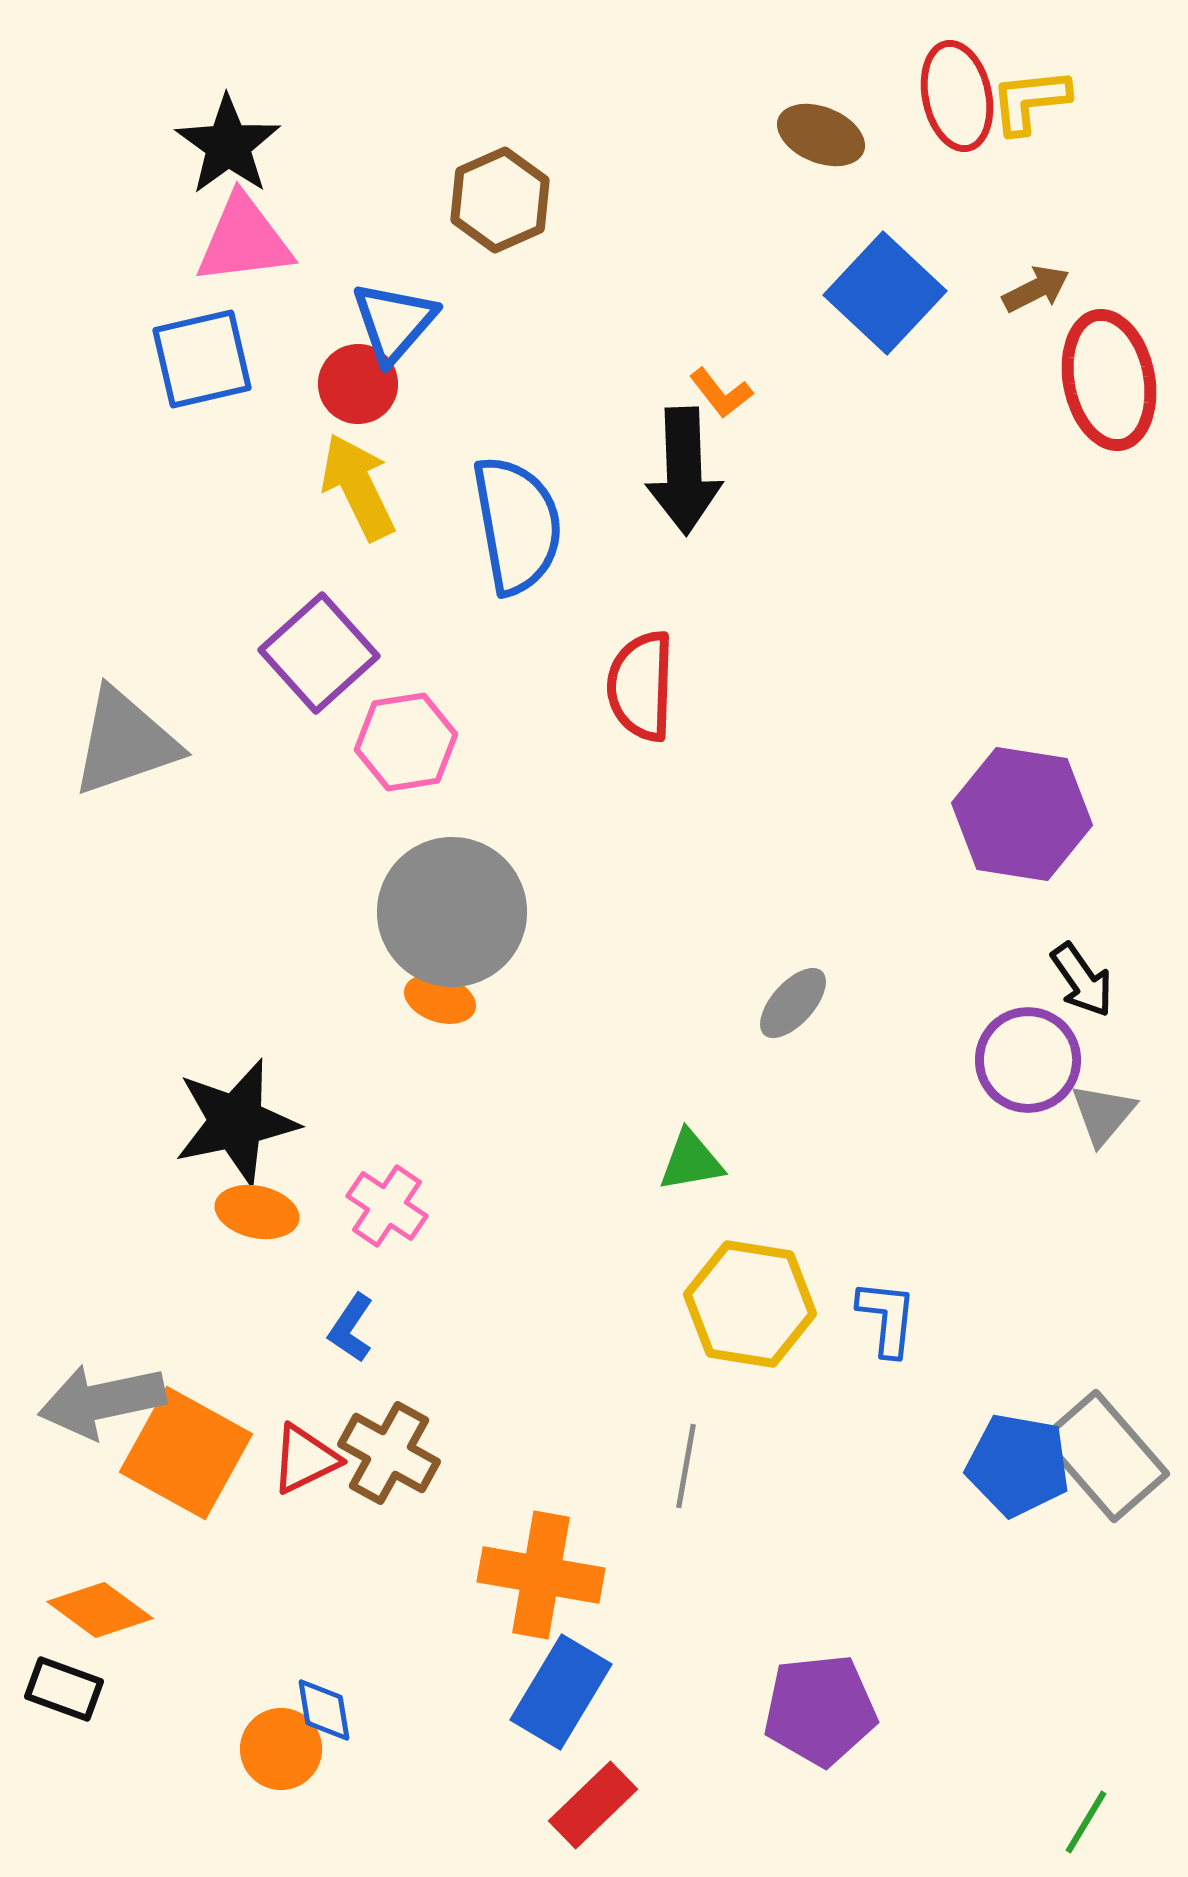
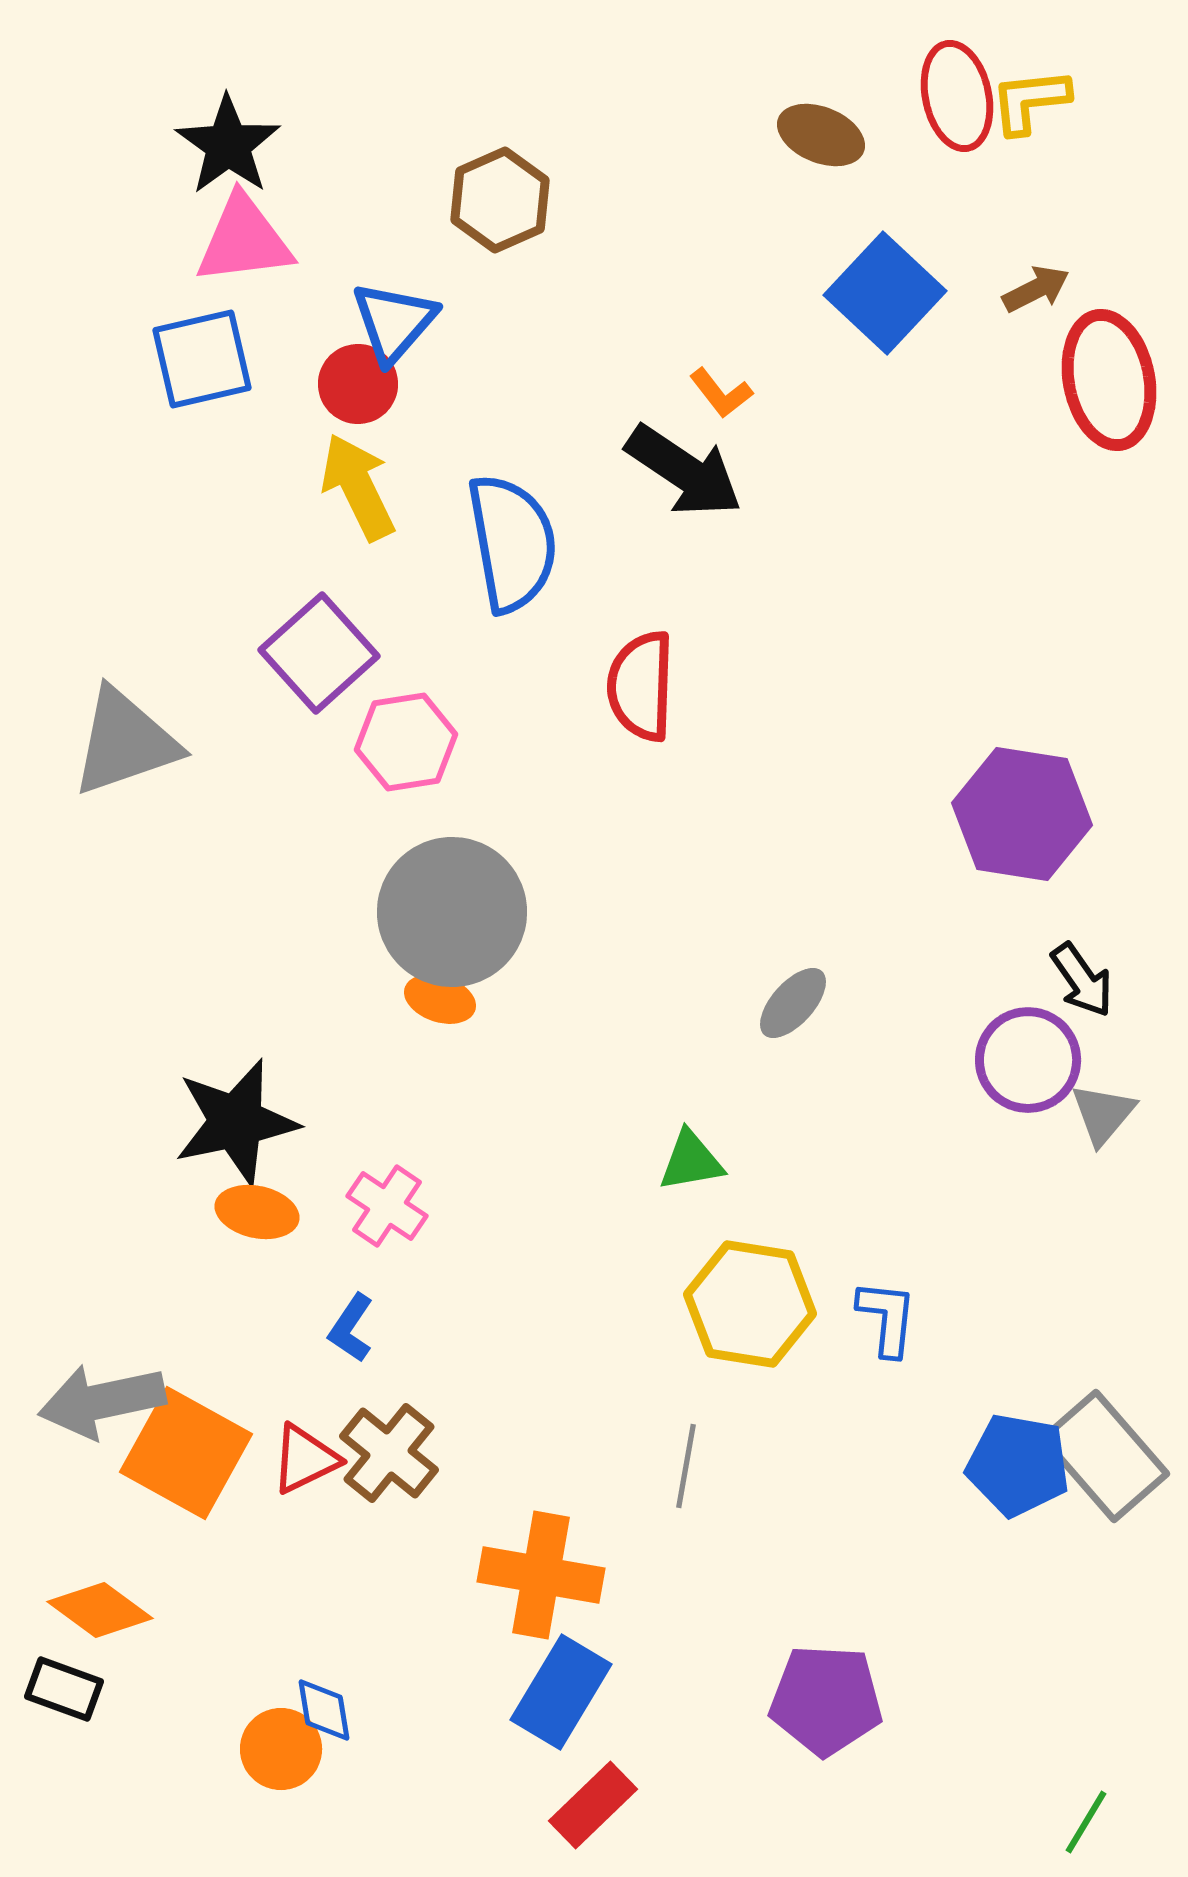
black arrow at (684, 471): rotated 54 degrees counterclockwise
blue semicircle at (517, 525): moved 5 px left, 18 px down
brown cross at (389, 1453): rotated 10 degrees clockwise
purple pentagon at (820, 1710): moved 6 px right, 10 px up; rotated 9 degrees clockwise
